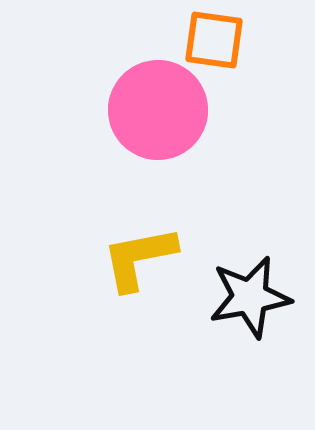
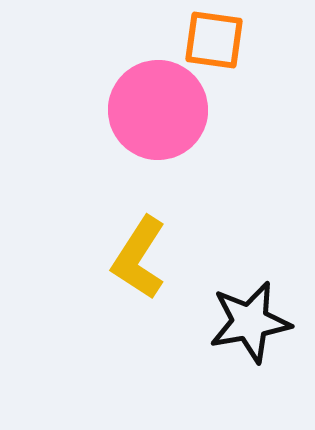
yellow L-shape: rotated 46 degrees counterclockwise
black star: moved 25 px down
